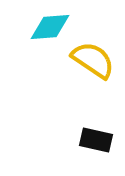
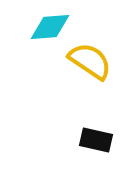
yellow semicircle: moved 3 px left, 1 px down
